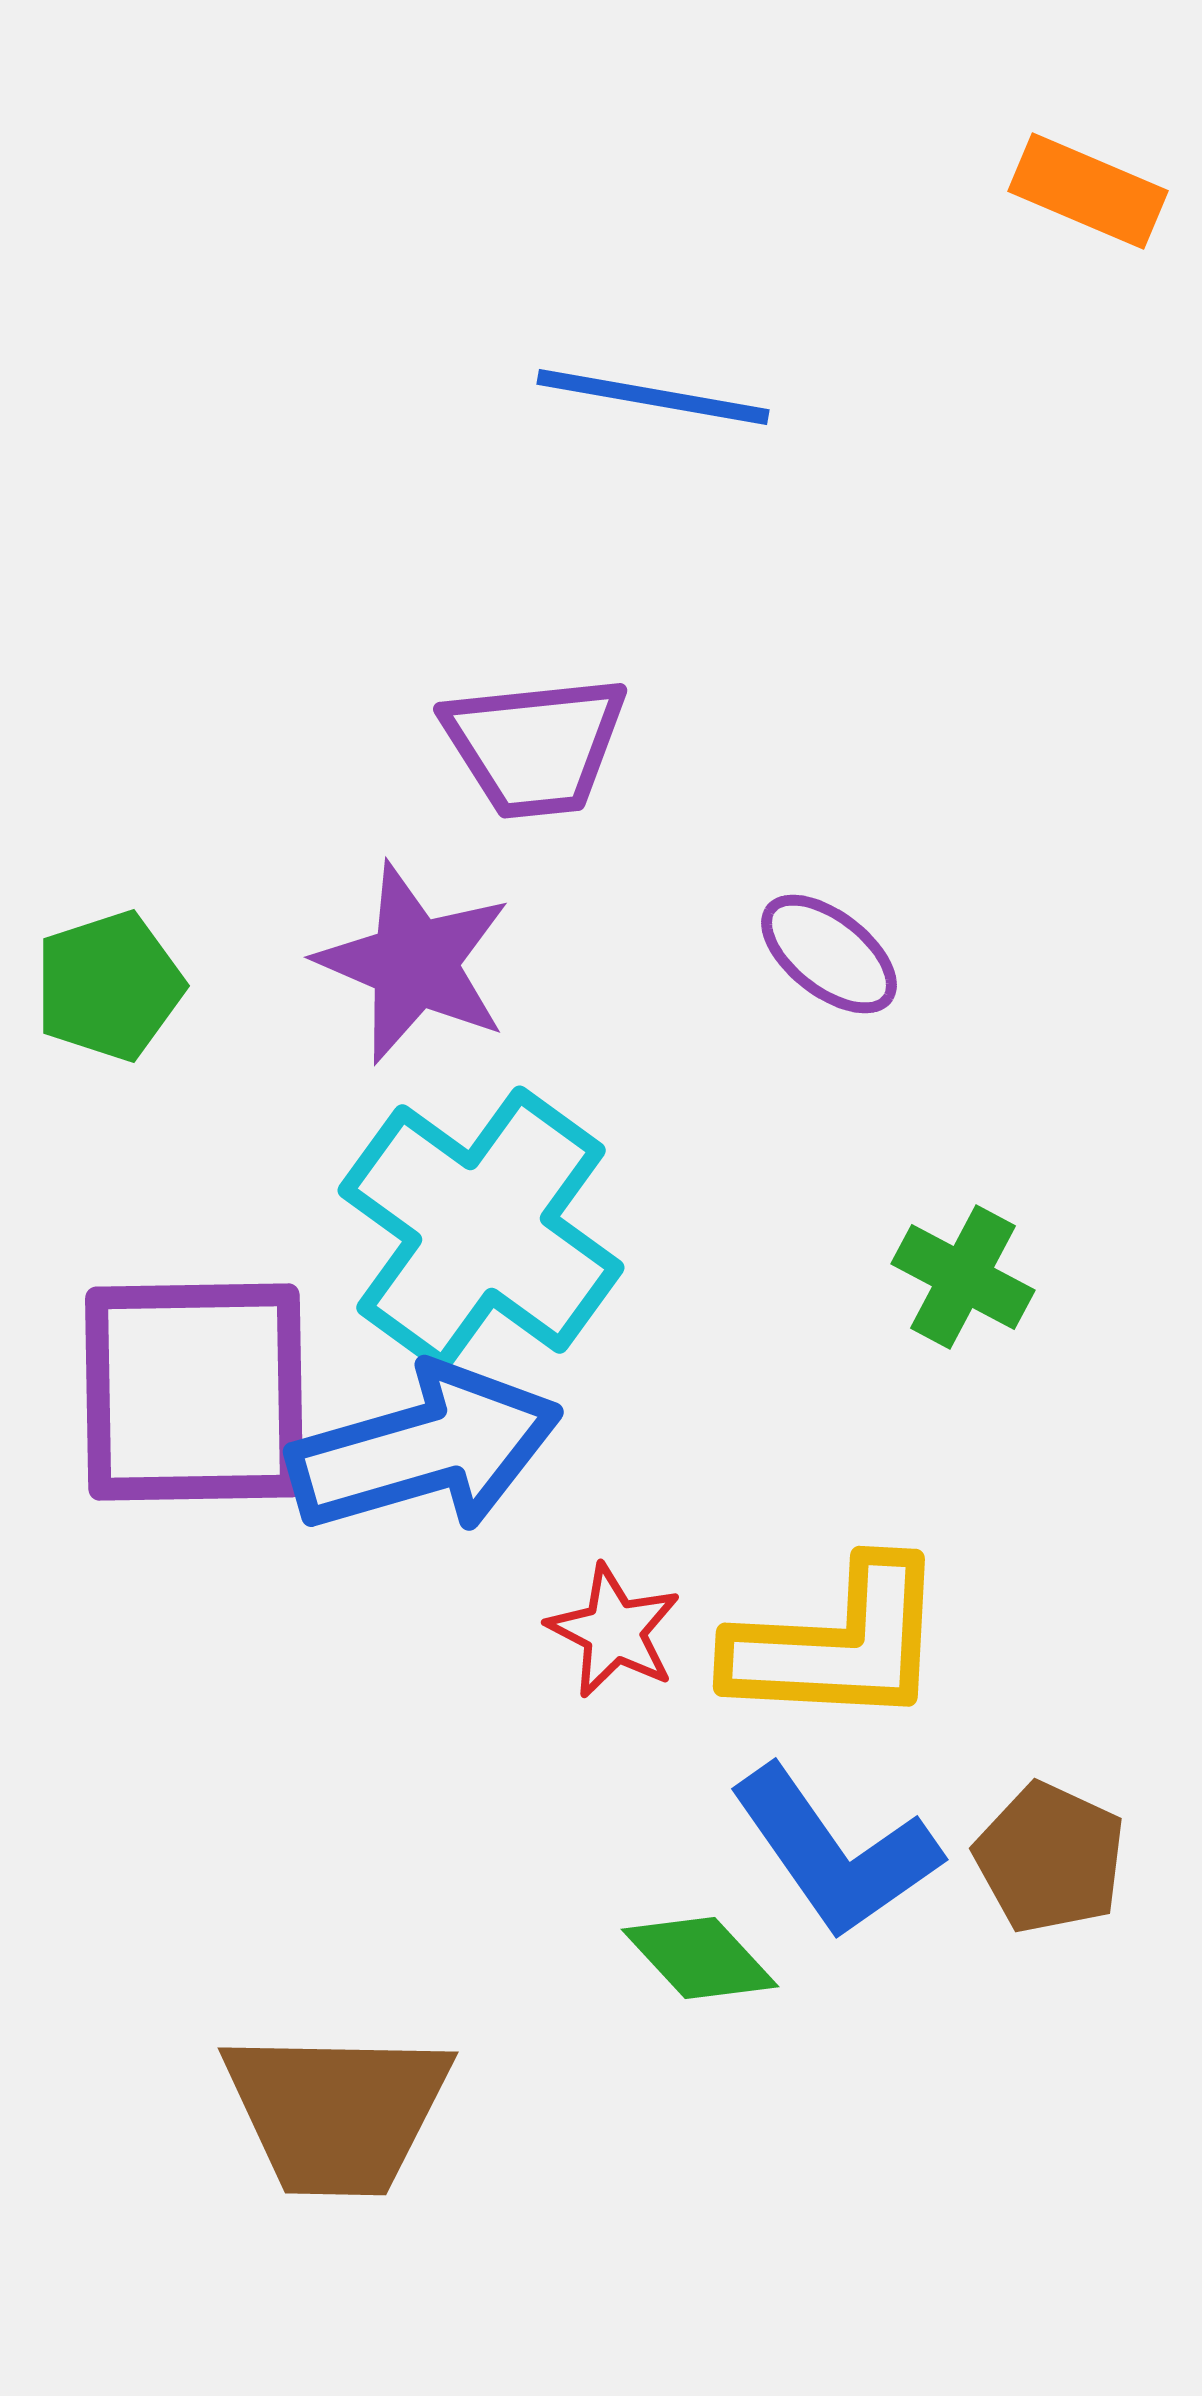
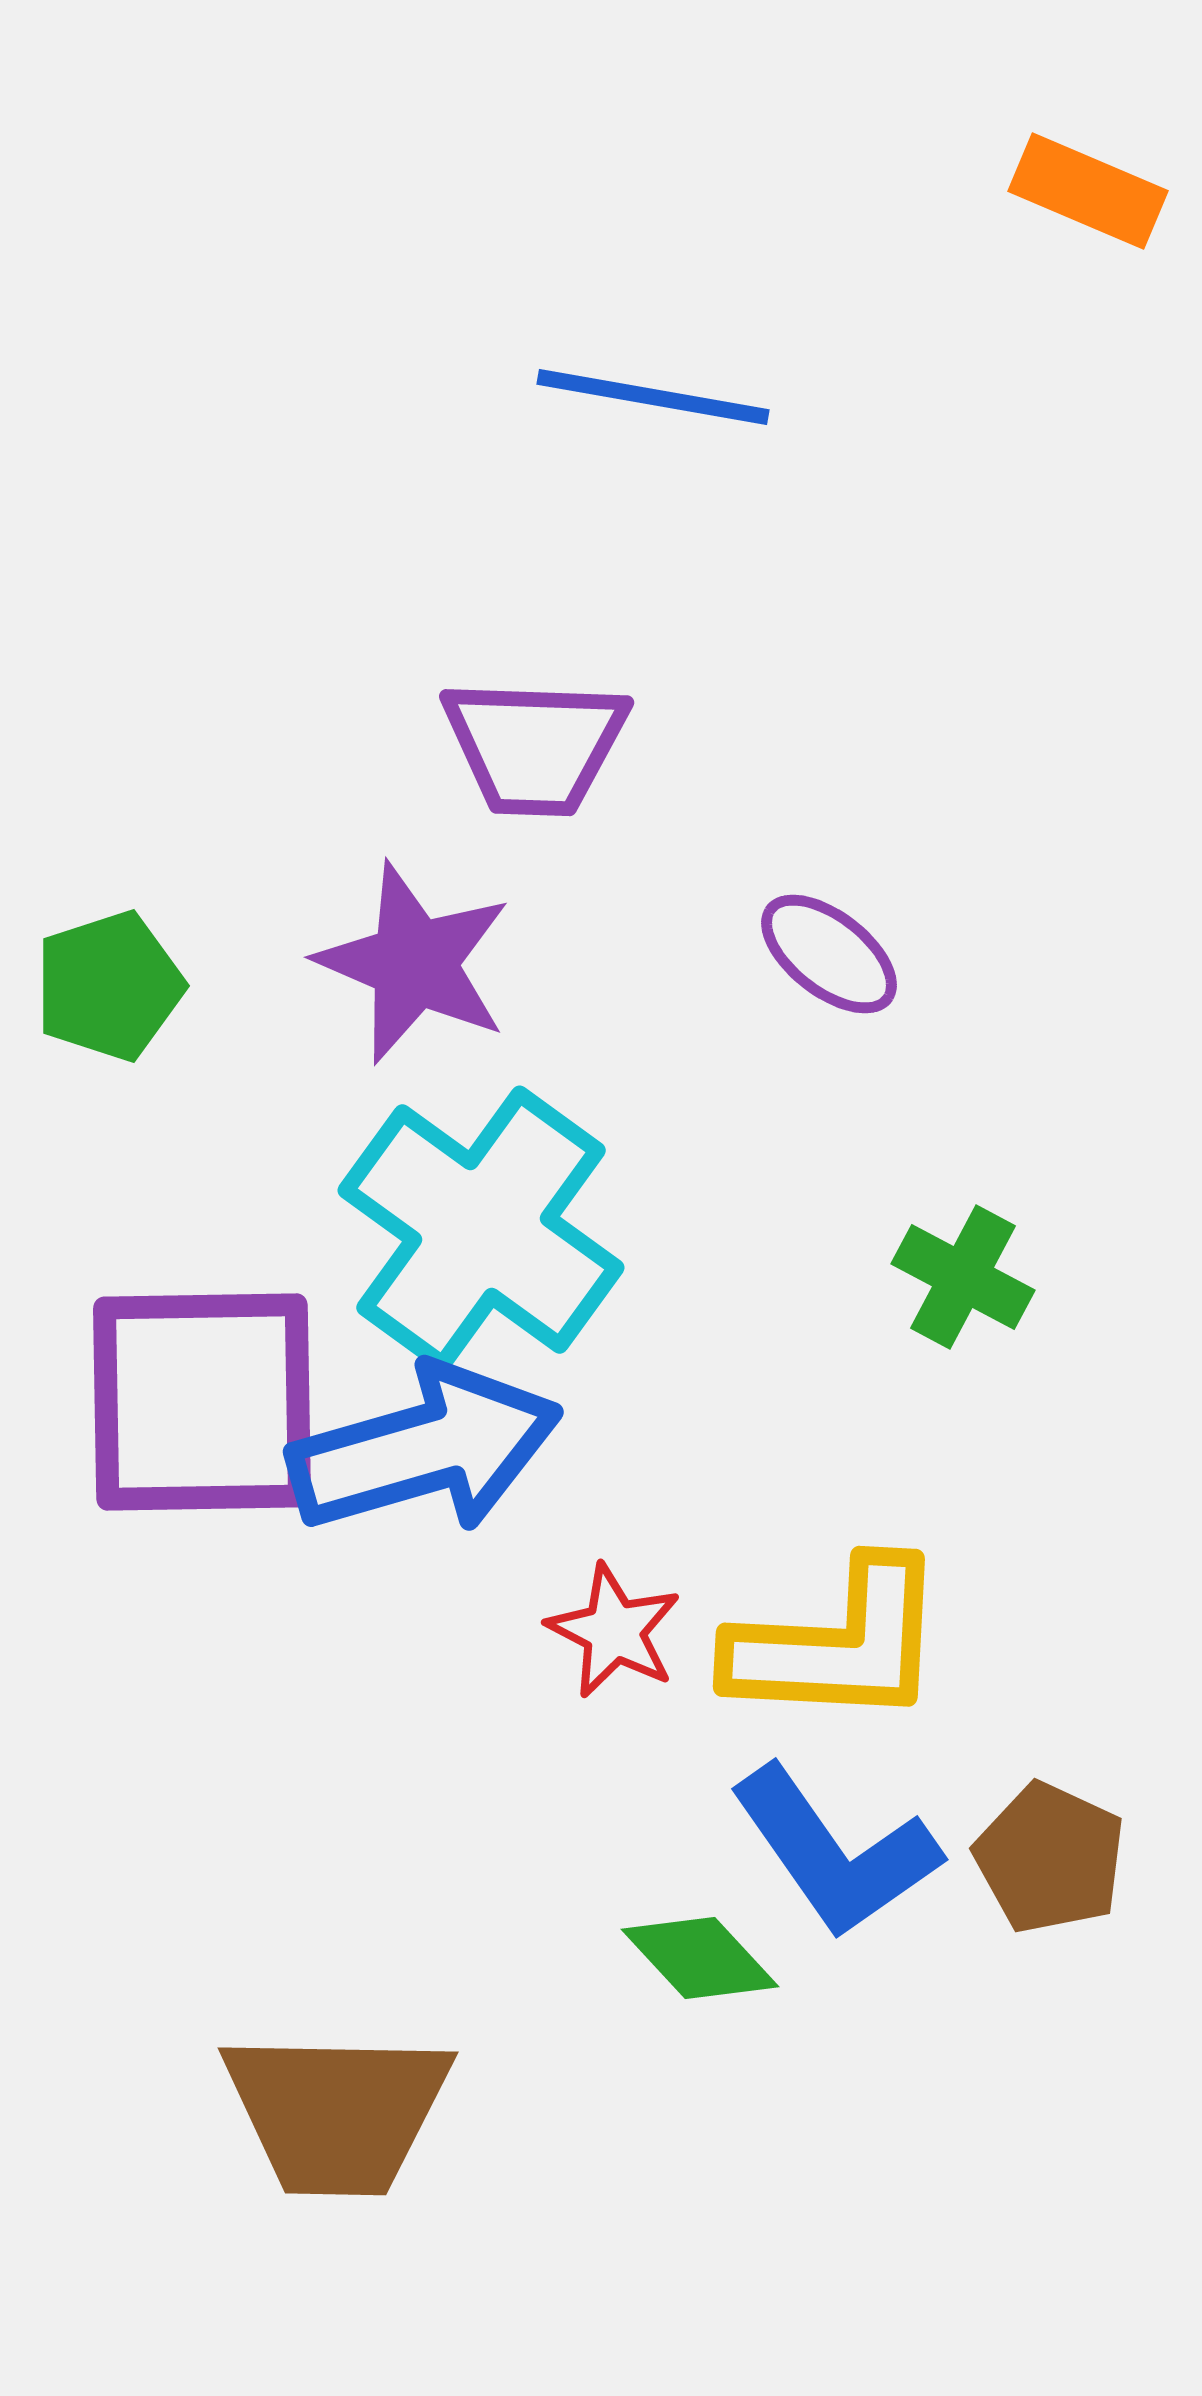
purple trapezoid: rotated 8 degrees clockwise
purple square: moved 8 px right, 10 px down
